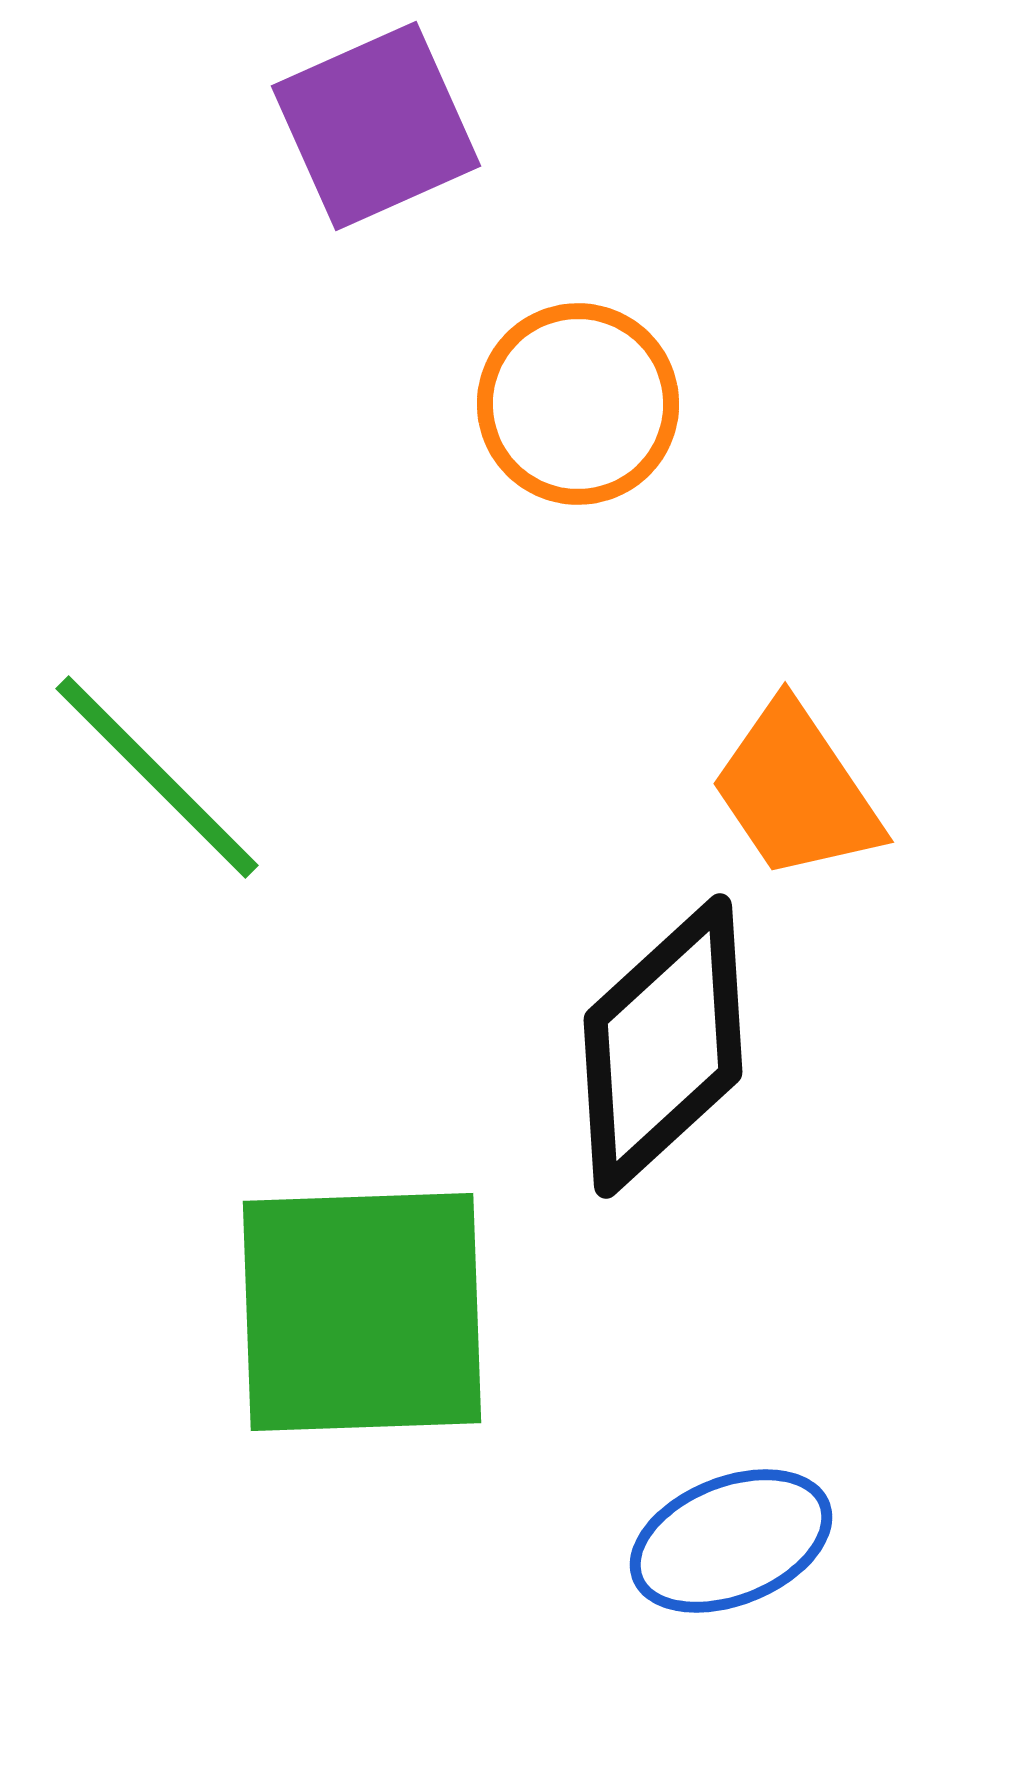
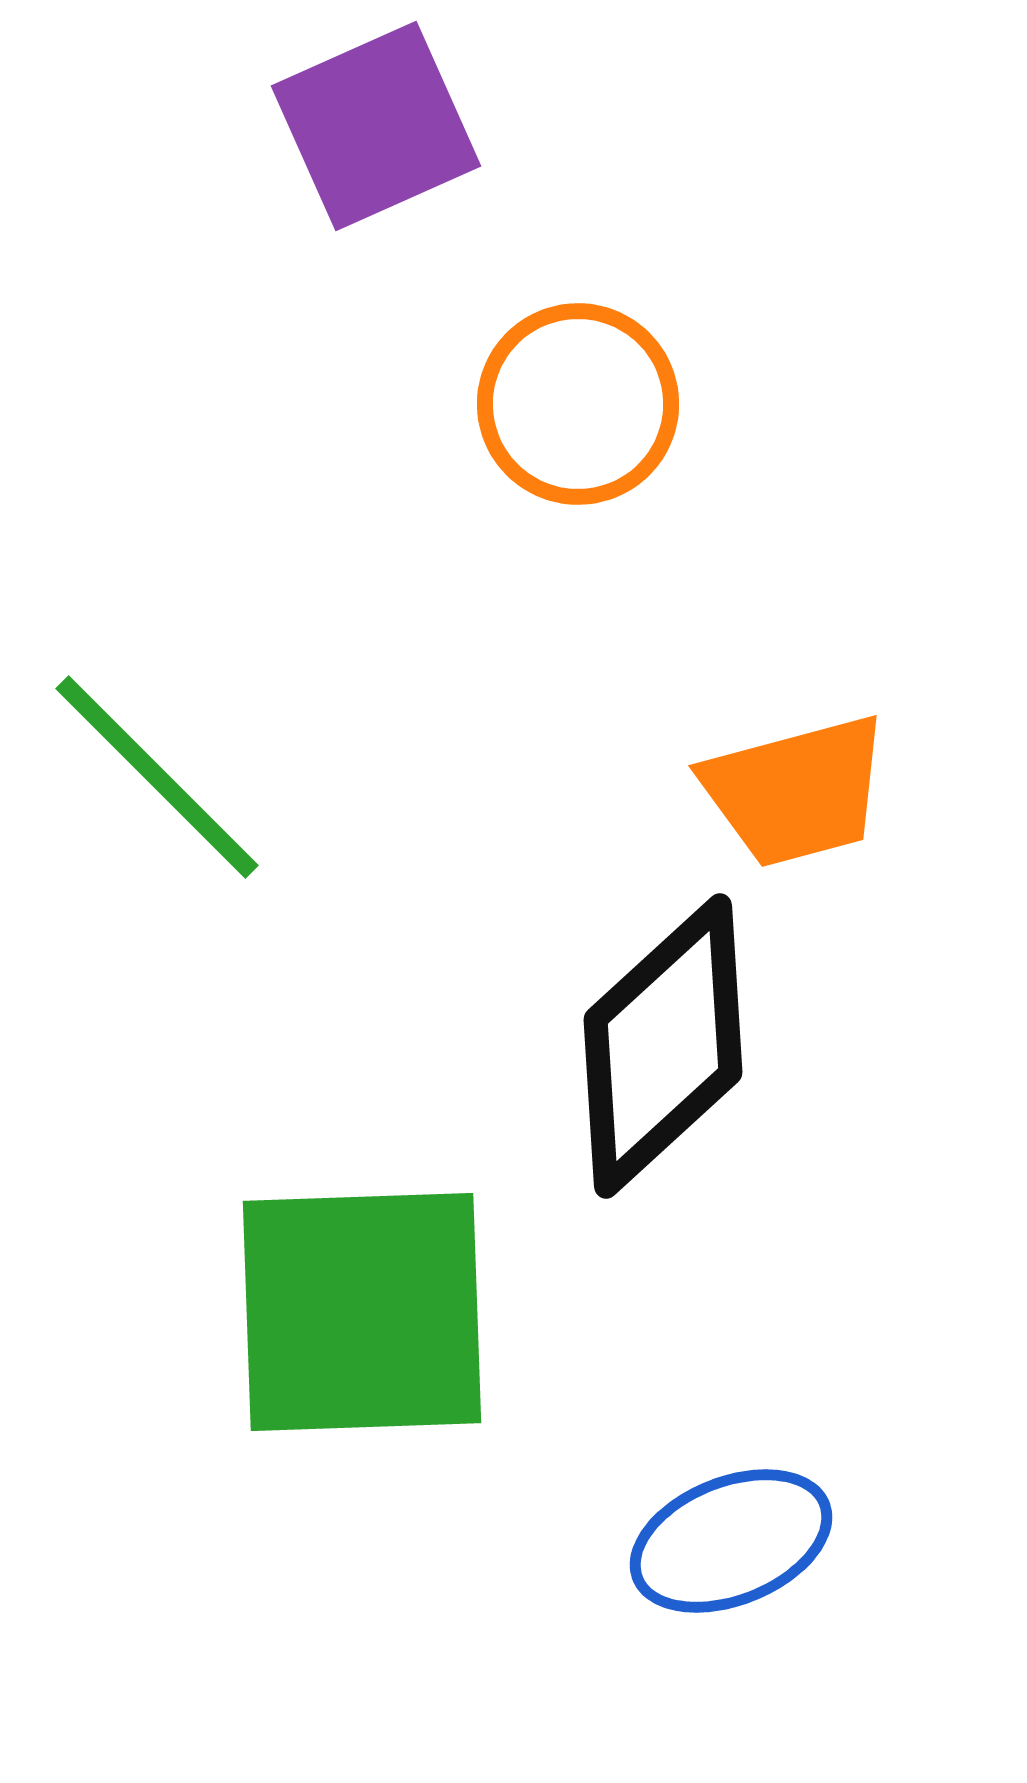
orange trapezoid: rotated 71 degrees counterclockwise
